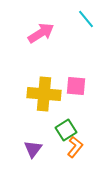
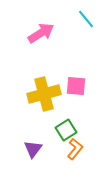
yellow cross: rotated 20 degrees counterclockwise
orange L-shape: moved 2 px down
